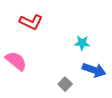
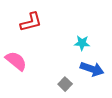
red L-shape: rotated 40 degrees counterclockwise
blue arrow: moved 2 px left, 1 px up
